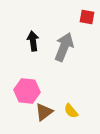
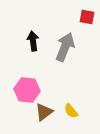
gray arrow: moved 1 px right
pink hexagon: moved 1 px up
